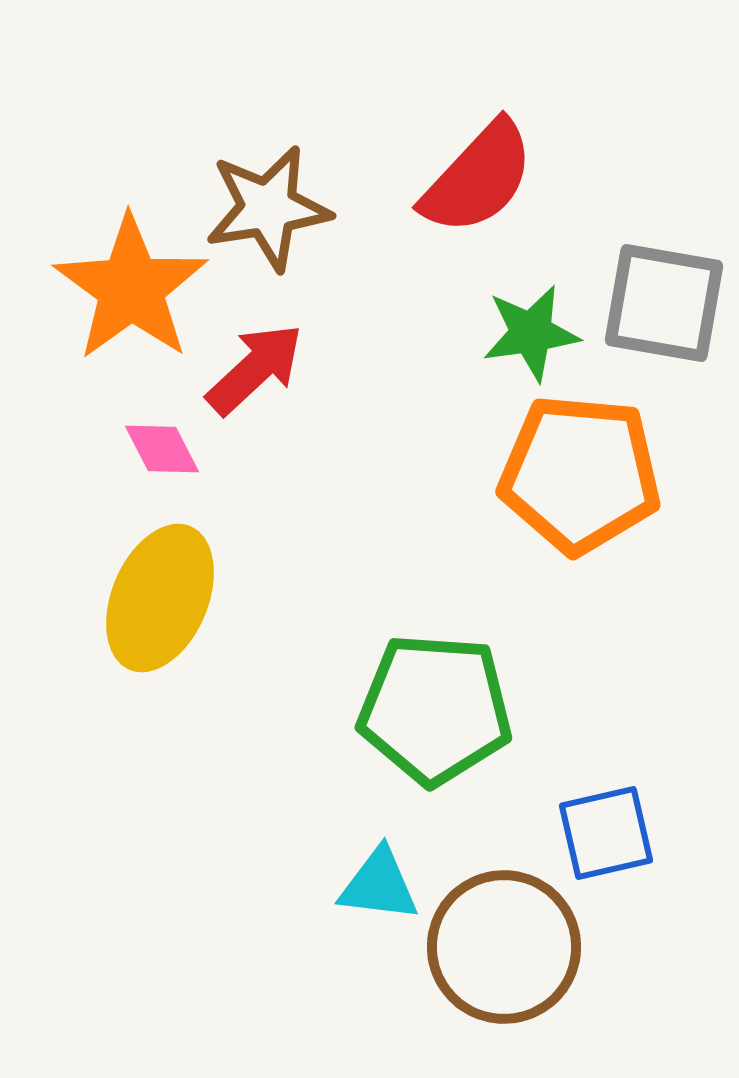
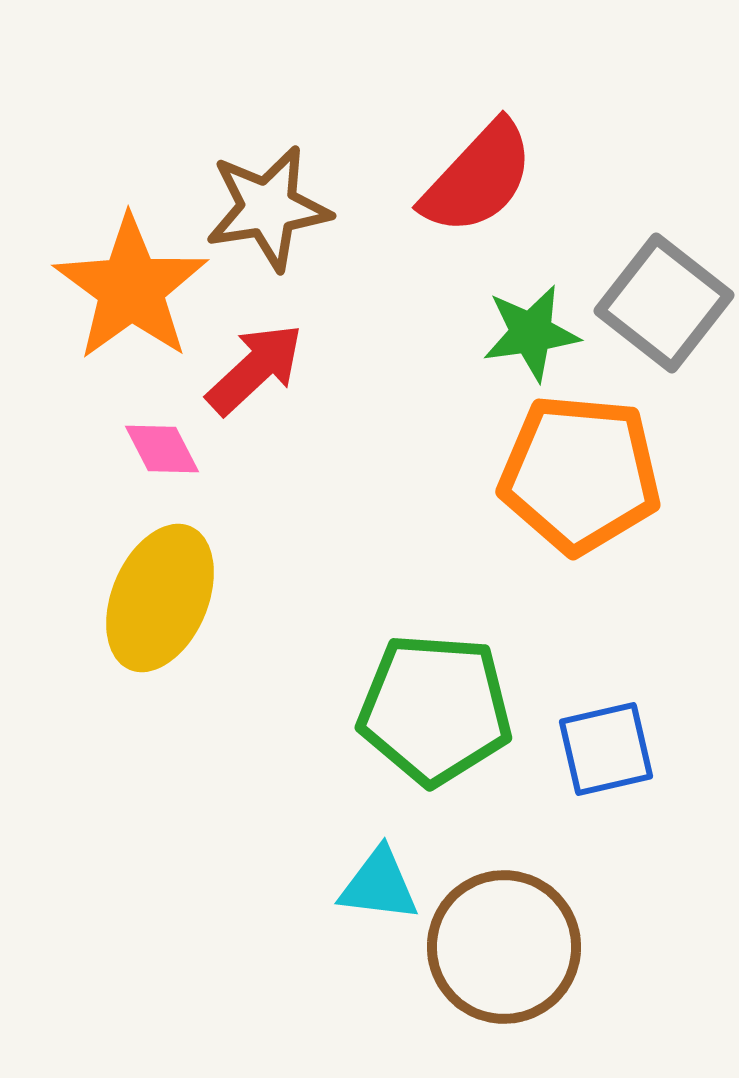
gray square: rotated 28 degrees clockwise
blue square: moved 84 px up
